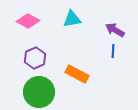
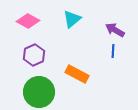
cyan triangle: rotated 30 degrees counterclockwise
purple hexagon: moved 1 px left, 3 px up
